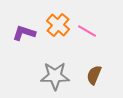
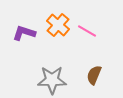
gray star: moved 3 px left, 4 px down
